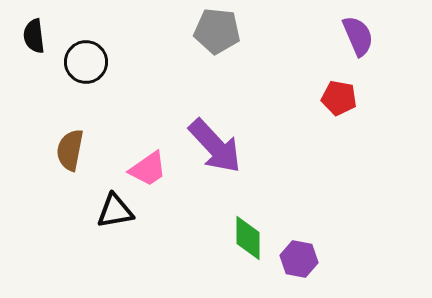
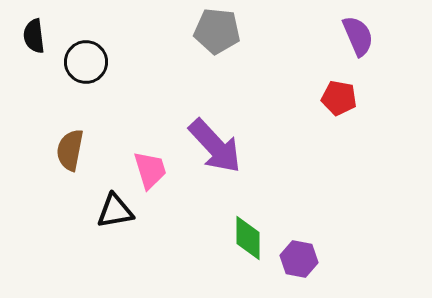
pink trapezoid: moved 2 px right, 1 px down; rotated 72 degrees counterclockwise
